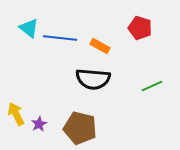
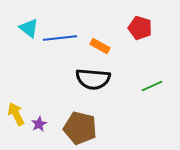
blue line: rotated 12 degrees counterclockwise
